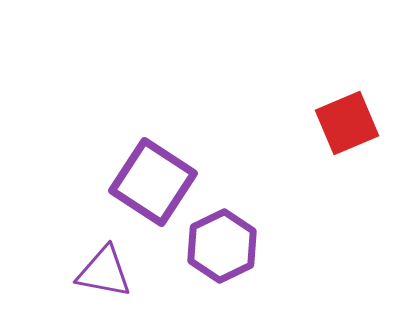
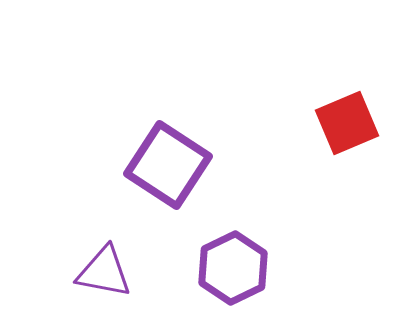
purple square: moved 15 px right, 17 px up
purple hexagon: moved 11 px right, 22 px down
